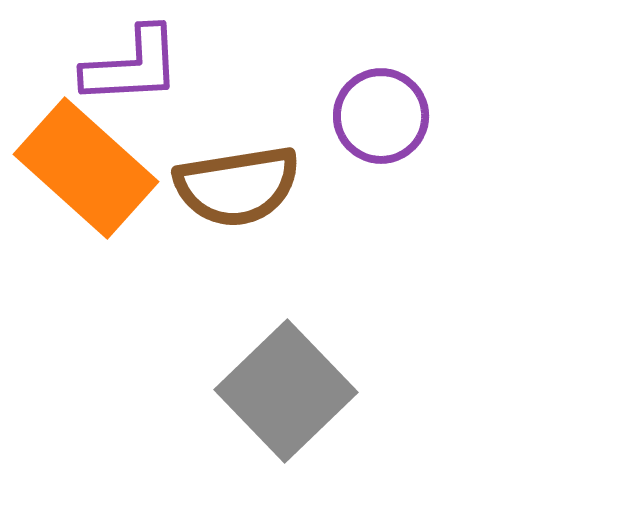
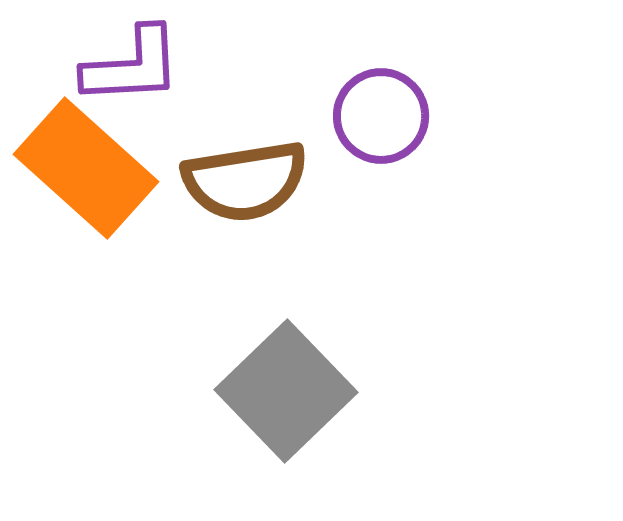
brown semicircle: moved 8 px right, 5 px up
